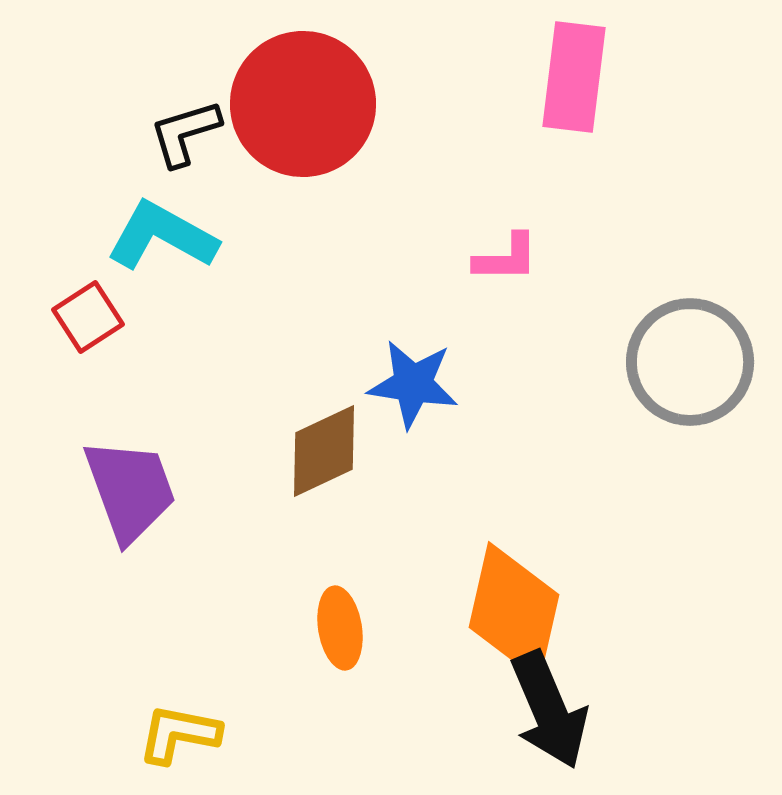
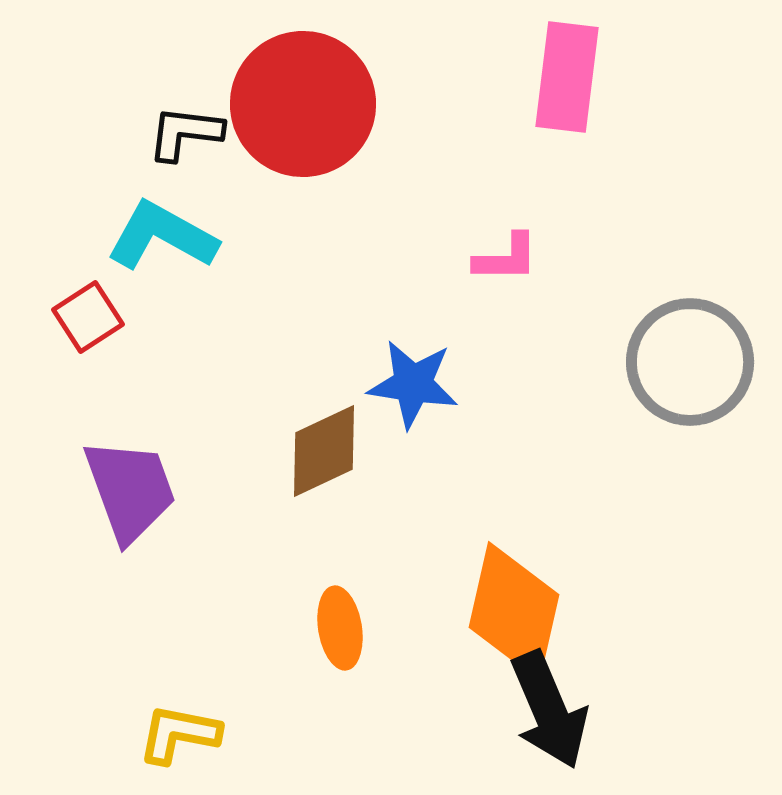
pink rectangle: moved 7 px left
black L-shape: rotated 24 degrees clockwise
